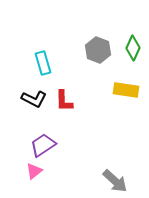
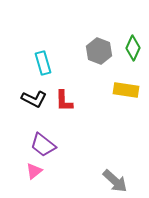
gray hexagon: moved 1 px right, 1 px down
purple trapezoid: rotated 108 degrees counterclockwise
